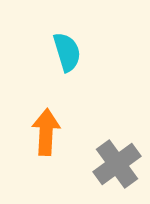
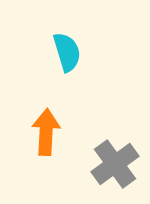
gray cross: moved 2 px left
